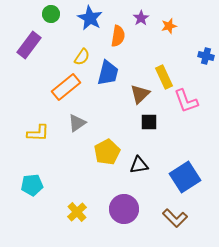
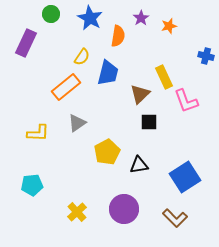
purple rectangle: moved 3 px left, 2 px up; rotated 12 degrees counterclockwise
